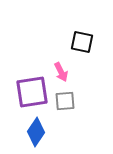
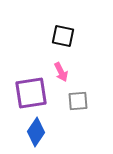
black square: moved 19 px left, 6 px up
purple square: moved 1 px left, 1 px down
gray square: moved 13 px right
